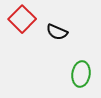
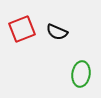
red square: moved 10 px down; rotated 24 degrees clockwise
